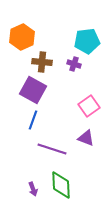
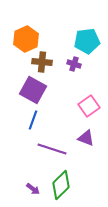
orange hexagon: moved 4 px right, 2 px down
green diamond: rotated 48 degrees clockwise
purple arrow: rotated 32 degrees counterclockwise
